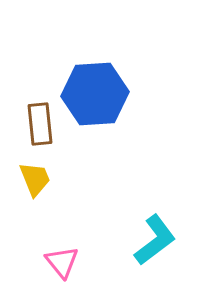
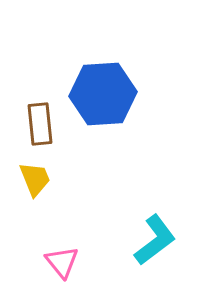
blue hexagon: moved 8 px right
